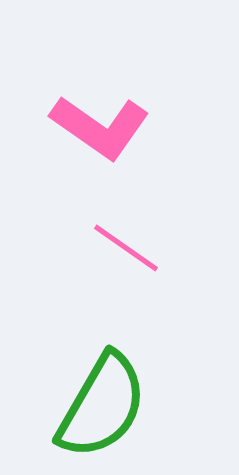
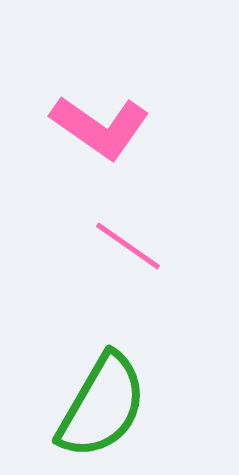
pink line: moved 2 px right, 2 px up
